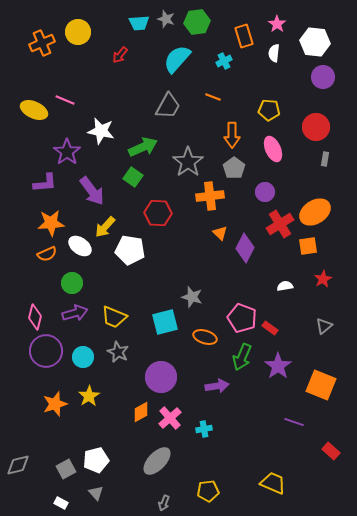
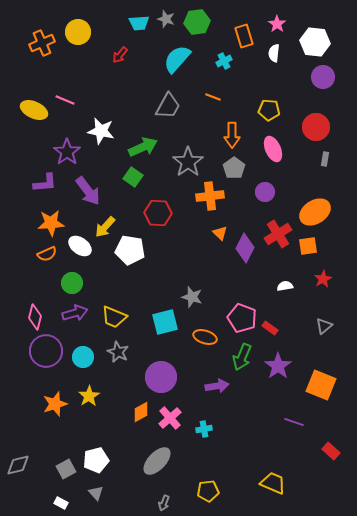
purple arrow at (92, 191): moved 4 px left
red cross at (280, 224): moved 2 px left, 10 px down
